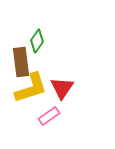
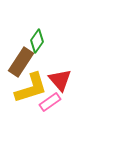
brown rectangle: rotated 40 degrees clockwise
red triangle: moved 2 px left, 8 px up; rotated 15 degrees counterclockwise
pink rectangle: moved 1 px right, 14 px up
